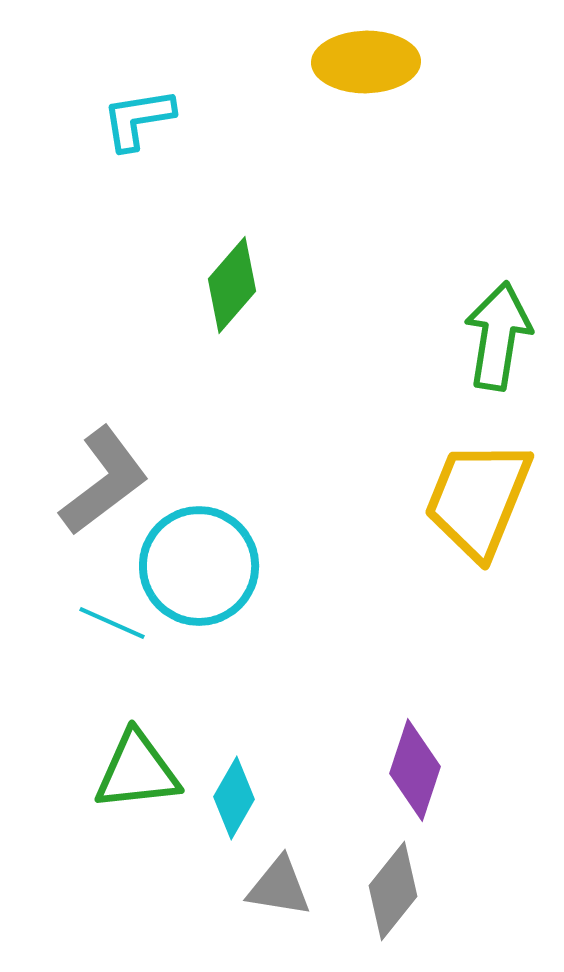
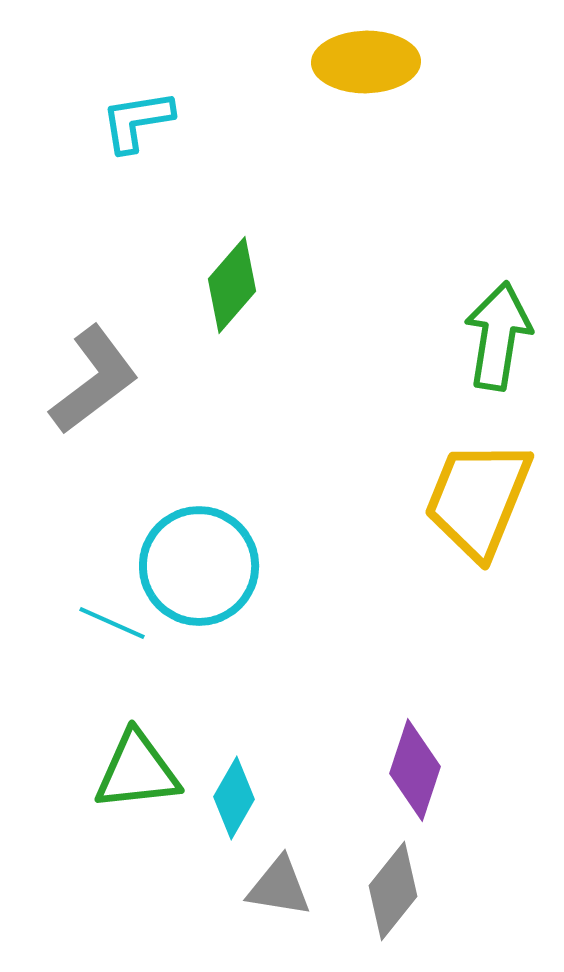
cyan L-shape: moved 1 px left, 2 px down
gray L-shape: moved 10 px left, 101 px up
